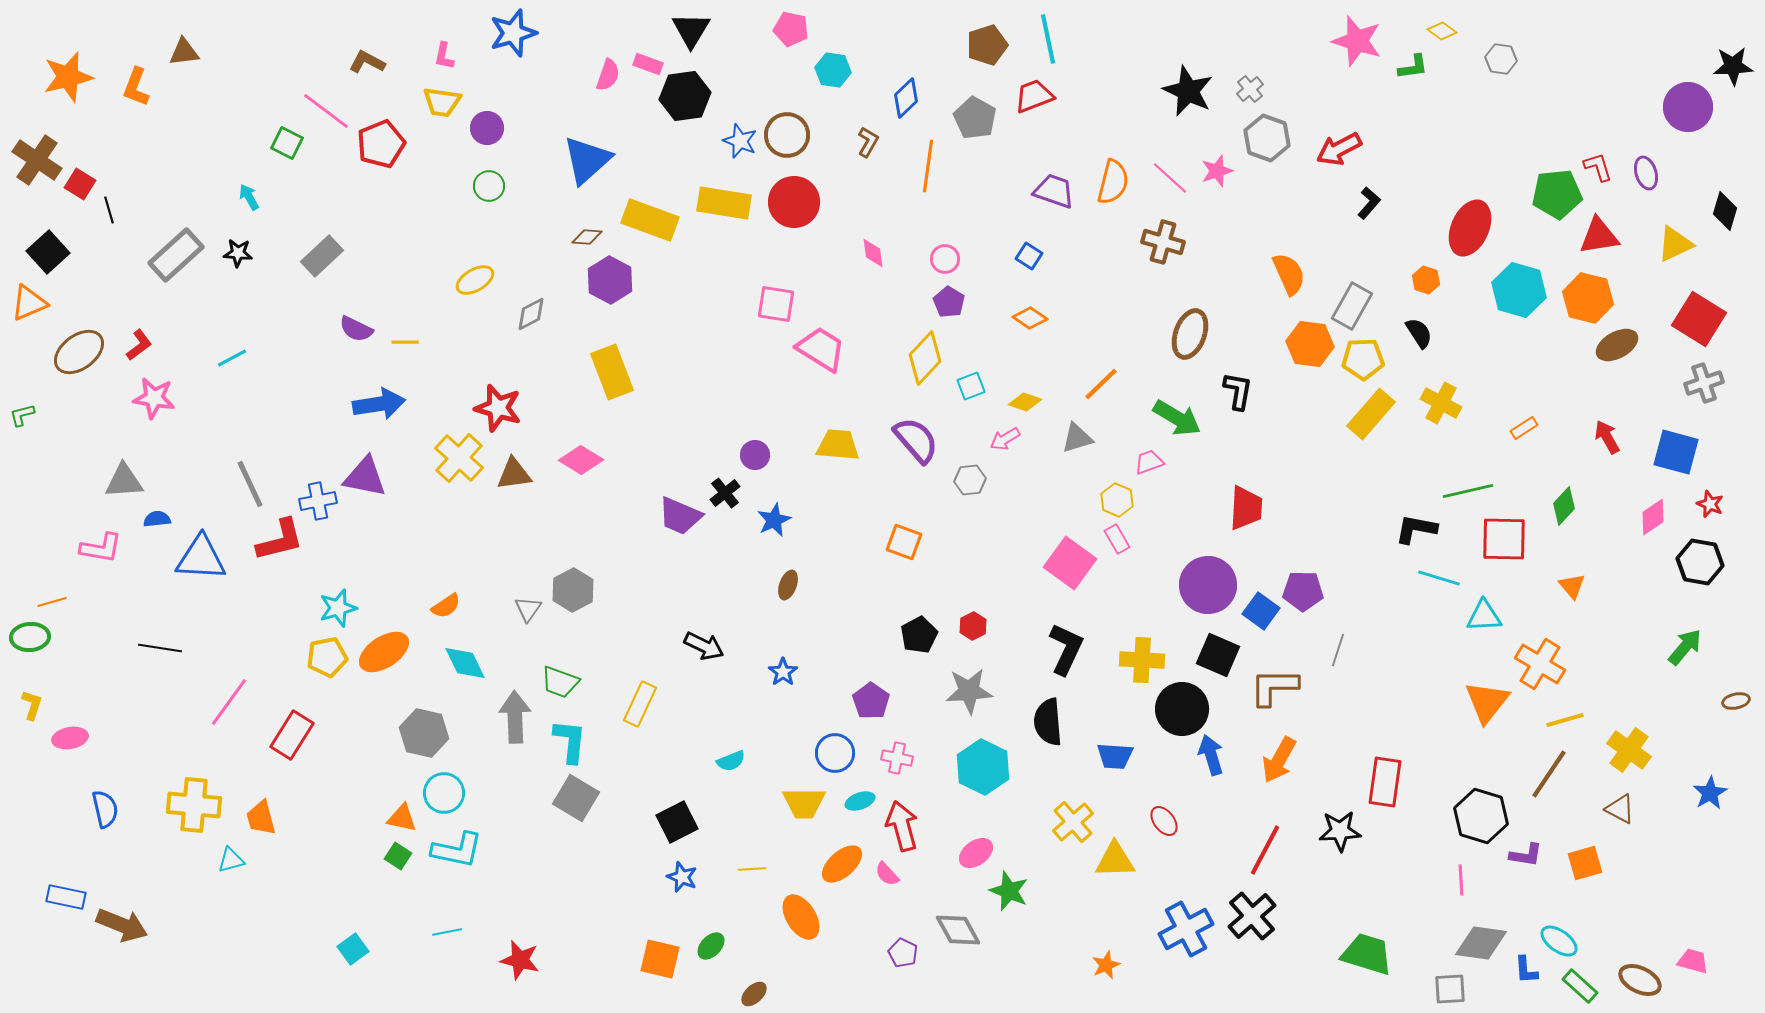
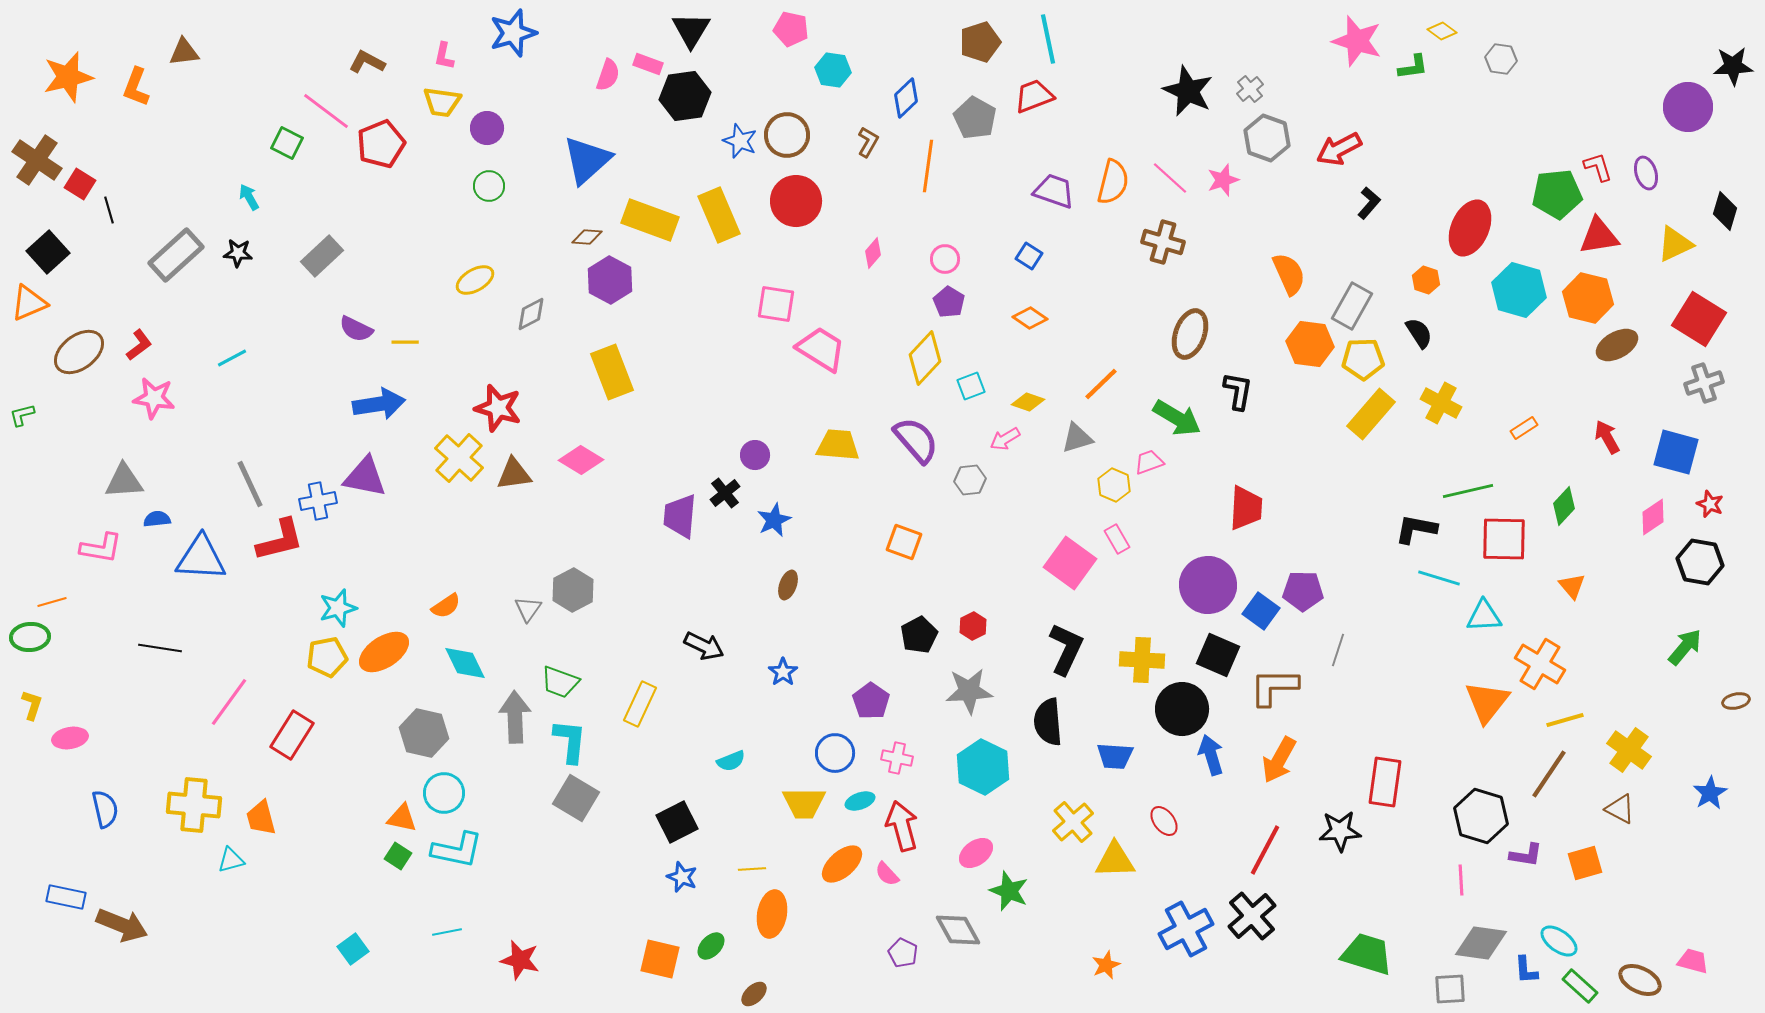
brown pentagon at (987, 45): moved 7 px left, 3 px up
pink star at (1217, 171): moved 6 px right, 9 px down
red circle at (794, 202): moved 2 px right, 1 px up
yellow rectangle at (724, 203): moved 5 px left, 12 px down; rotated 58 degrees clockwise
pink diamond at (873, 253): rotated 48 degrees clockwise
yellow diamond at (1025, 402): moved 3 px right
yellow hexagon at (1117, 500): moved 3 px left, 15 px up
purple trapezoid at (680, 516): rotated 72 degrees clockwise
orange ellipse at (801, 917): moved 29 px left, 3 px up; rotated 42 degrees clockwise
